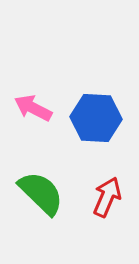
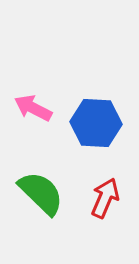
blue hexagon: moved 5 px down
red arrow: moved 2 px left, 1 px down
